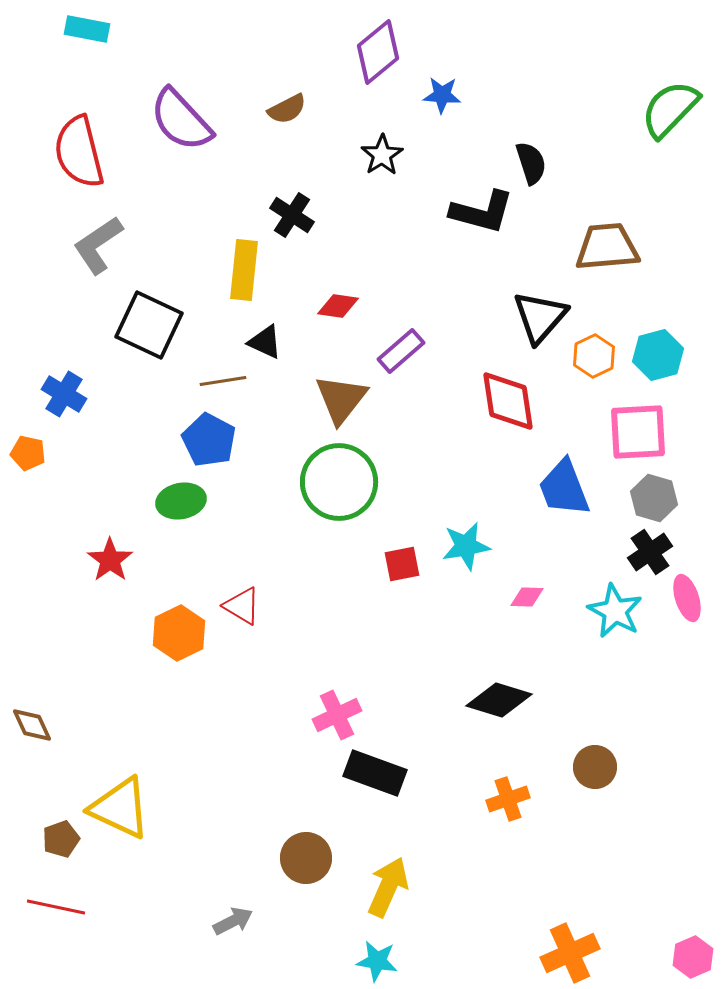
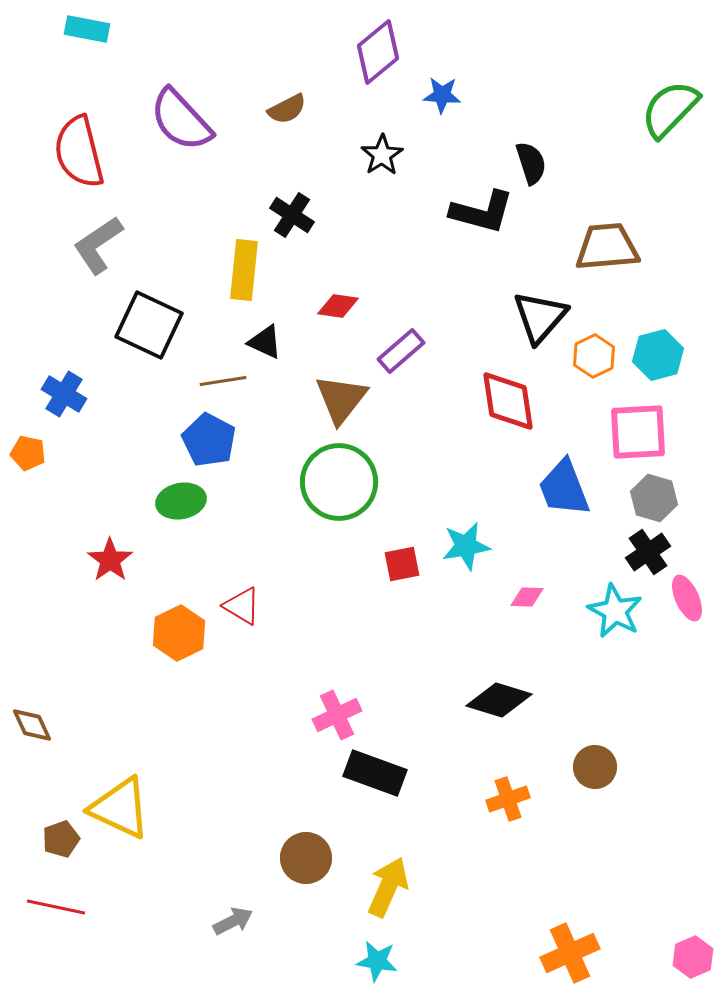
black cross at (650, 552): moved 2 px left
pink ellipse at (687, 598): rotated 6 degrees counterclockwise
